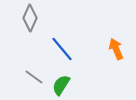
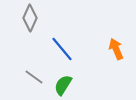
green semicircle: moved 2 px right
